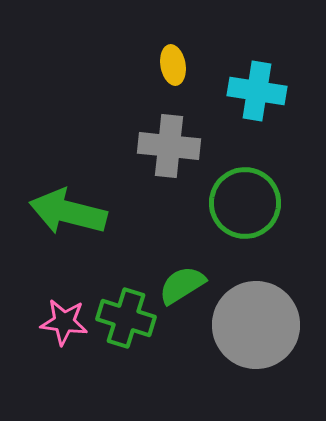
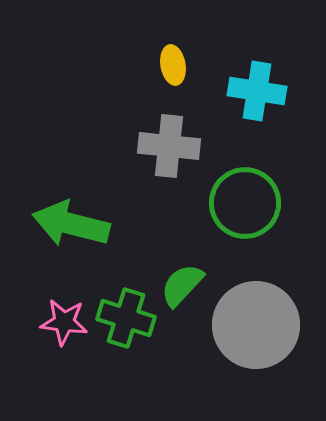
green arrow: moved 3 px right, 12 px down
green semicircle: rotated 15 degrees counterclockwise
